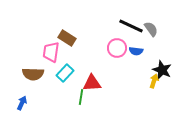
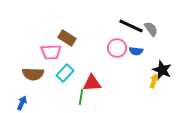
pink trapezoid: rotated 100 degrees counterclockwise
